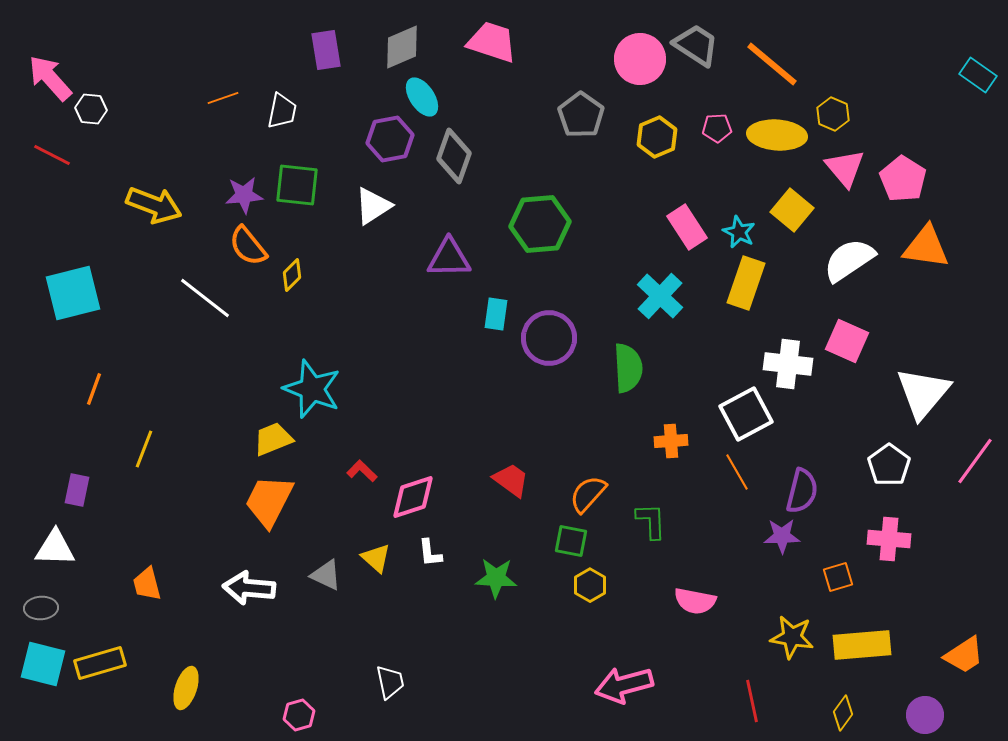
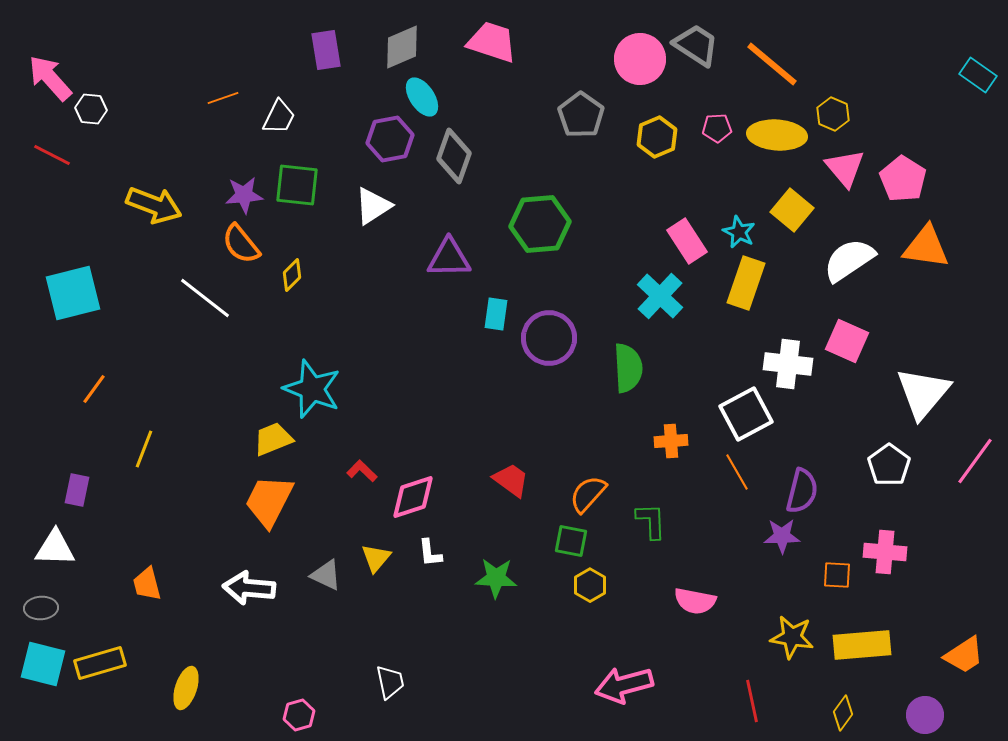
white trapezoid at (282, 111): moved 3 px left, 6 px down; rotated 15 degrees clockwise
pink rectangle at (687, 227): moved 14 px down
orange semicircle at (248, 246): moved 7 px left, 2 px up
orange line at (94, 389): rotated 16 degrees clockwise
pink cross at (889, 539): moved 4 px left, 13 px down
yellow triangle at (376, 558): rotated 28 degrees clockwise
orange square at (838, 577): moved 1 px left, 2 px up; rotated 20 degrees clockwise
